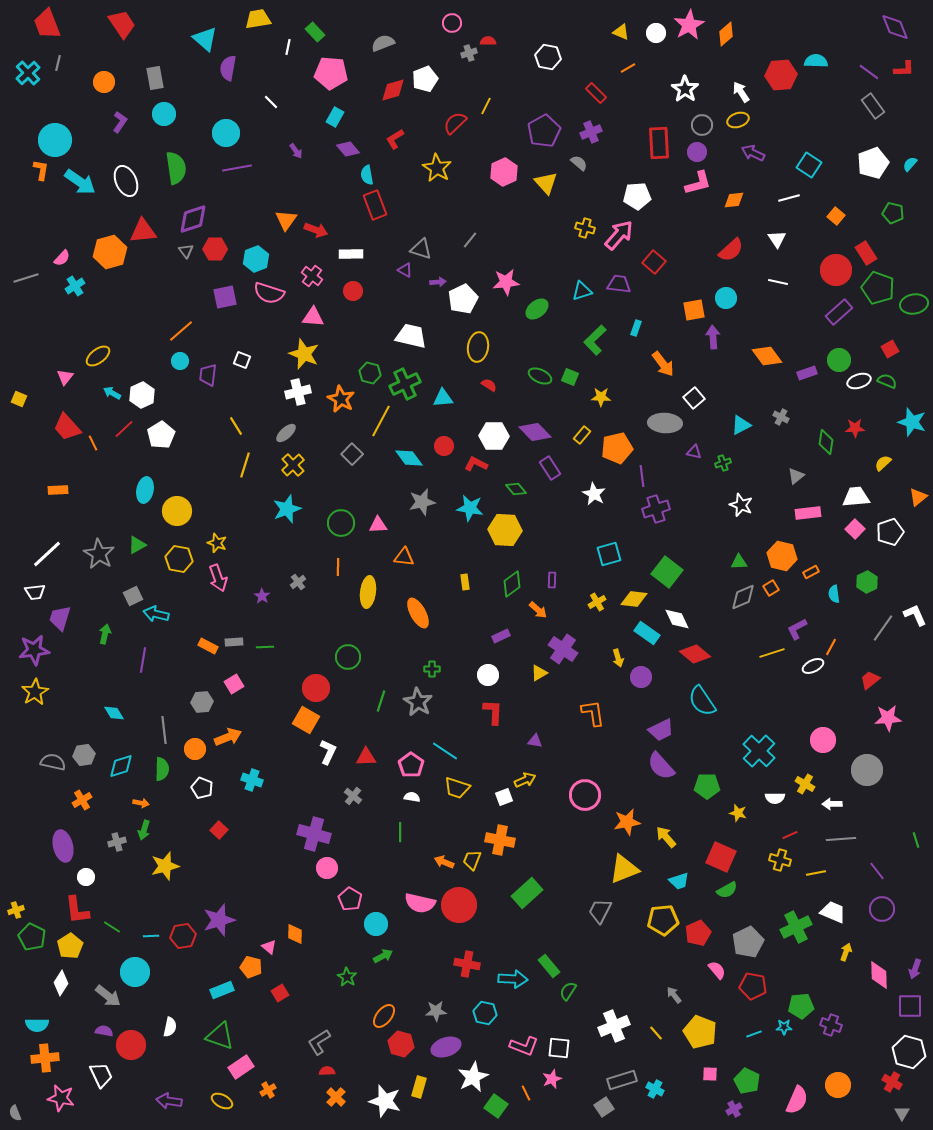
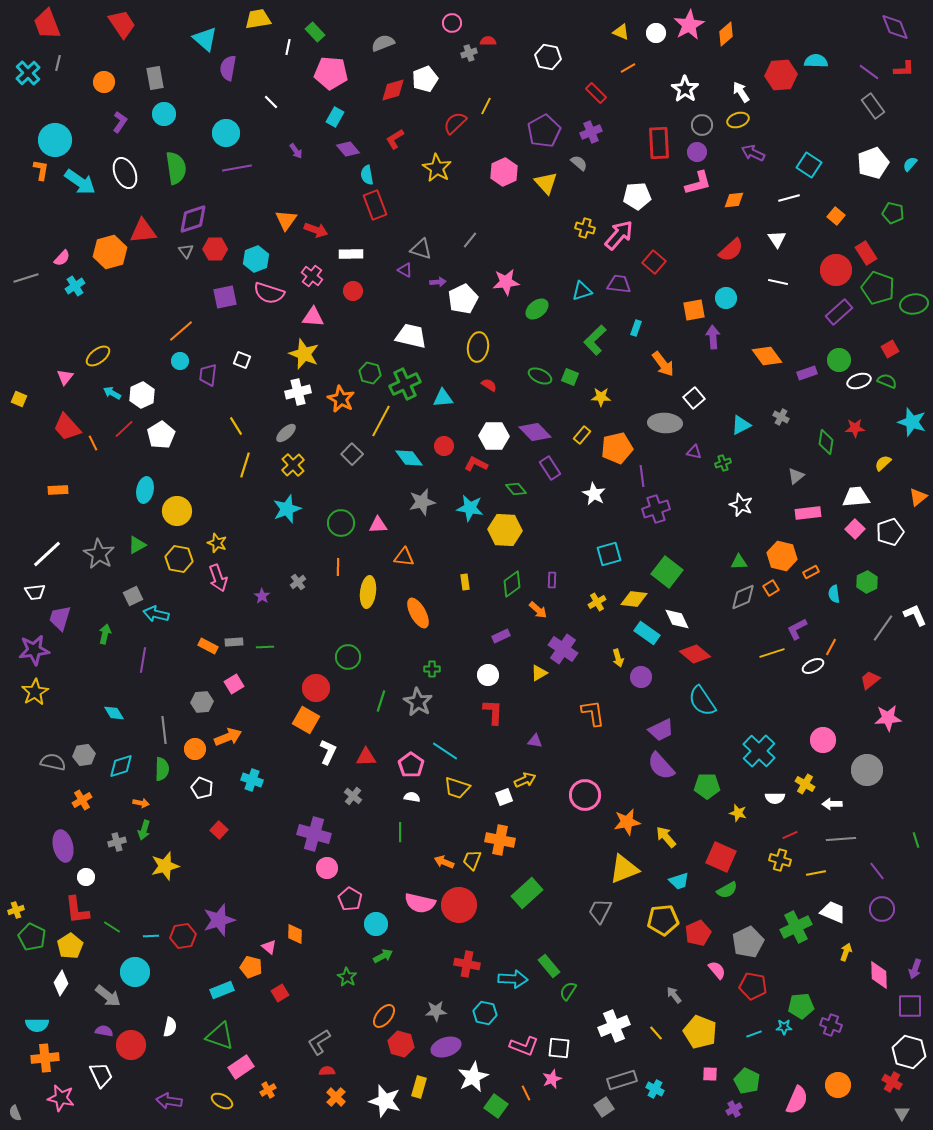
white ellipse at (126, 181): moved 1 px left, 8 px up
